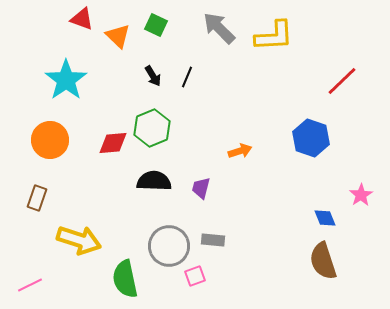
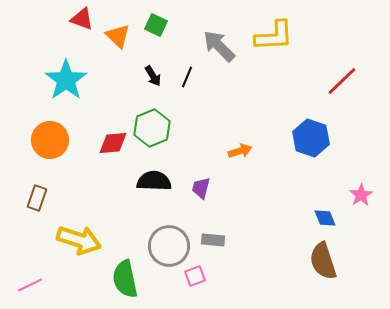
gray arrow: moved 18 px down
